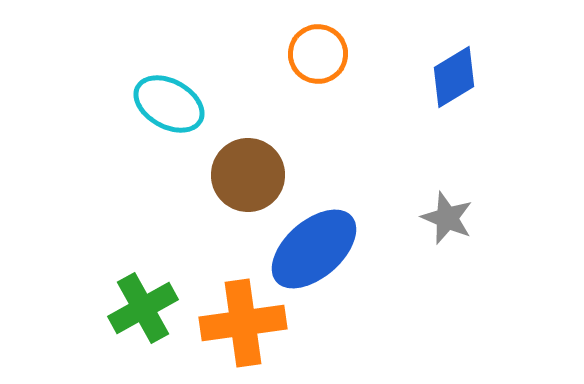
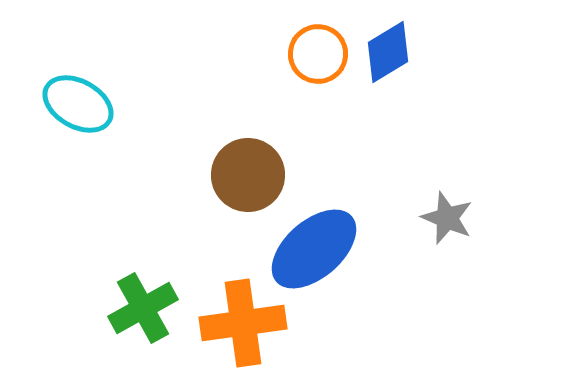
blue diamond: moved 66 px left, 25 px up
cyan ellipse: moved 91 px left
